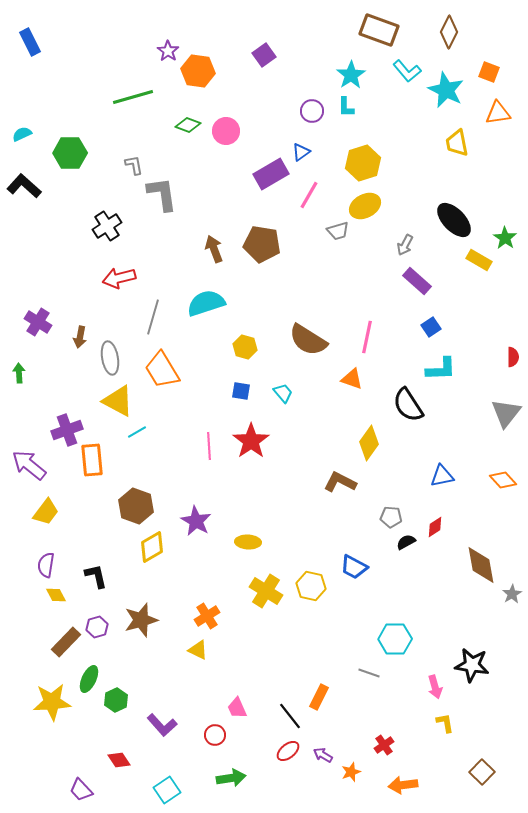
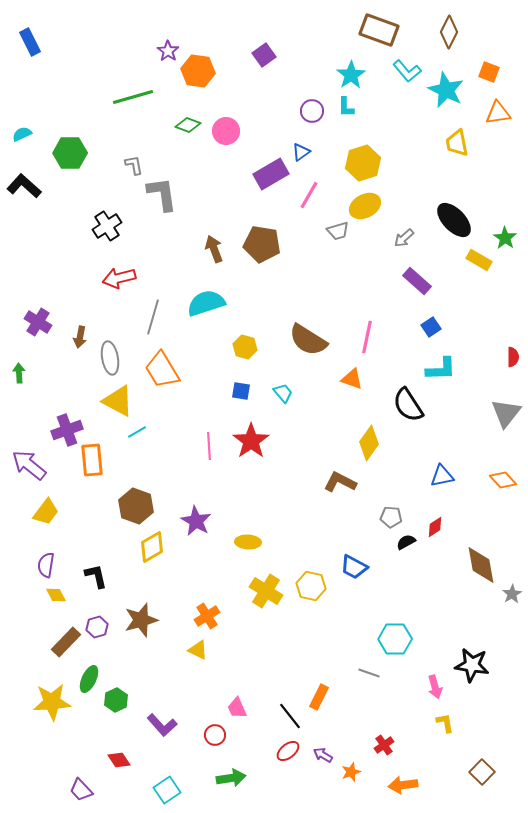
gray arrow at (405, 245): moved 1 px left, 7 px up; rotated 20 degrees clockwise
